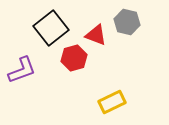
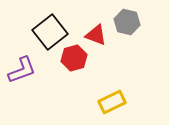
black square: moved 1 px left, 4 px down
